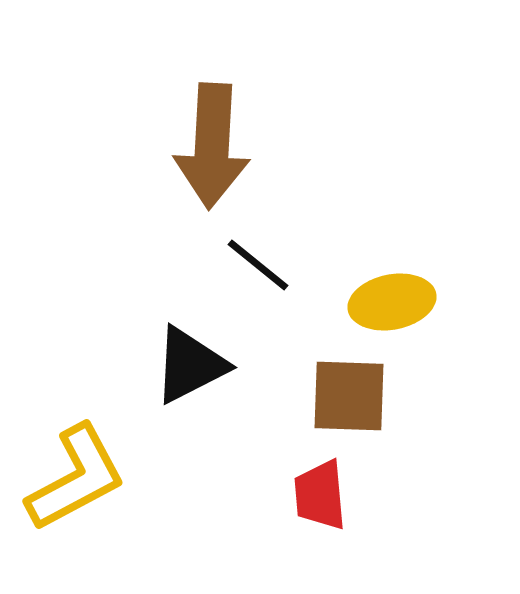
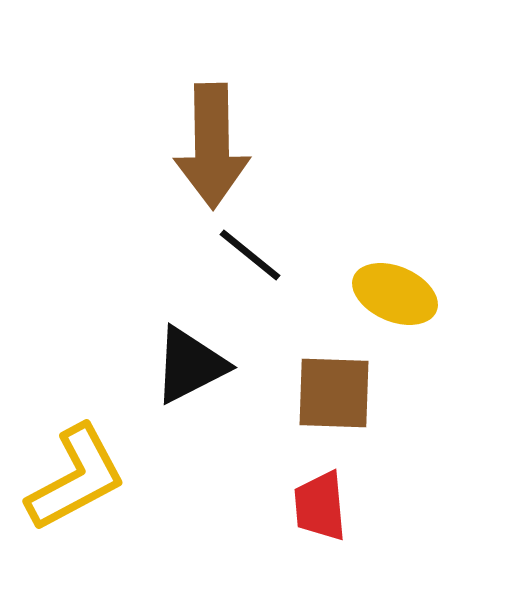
brown arrow: rotated 4 degrees counterclockwise
black line: moved 8 px left, 10 px up
yellow ellipse: moved 3 px right, 8 px up; rotated 34 degrees clockwise
brown square: moved 15 px left, 3 px up
red trapezoid: moved 11 px down
